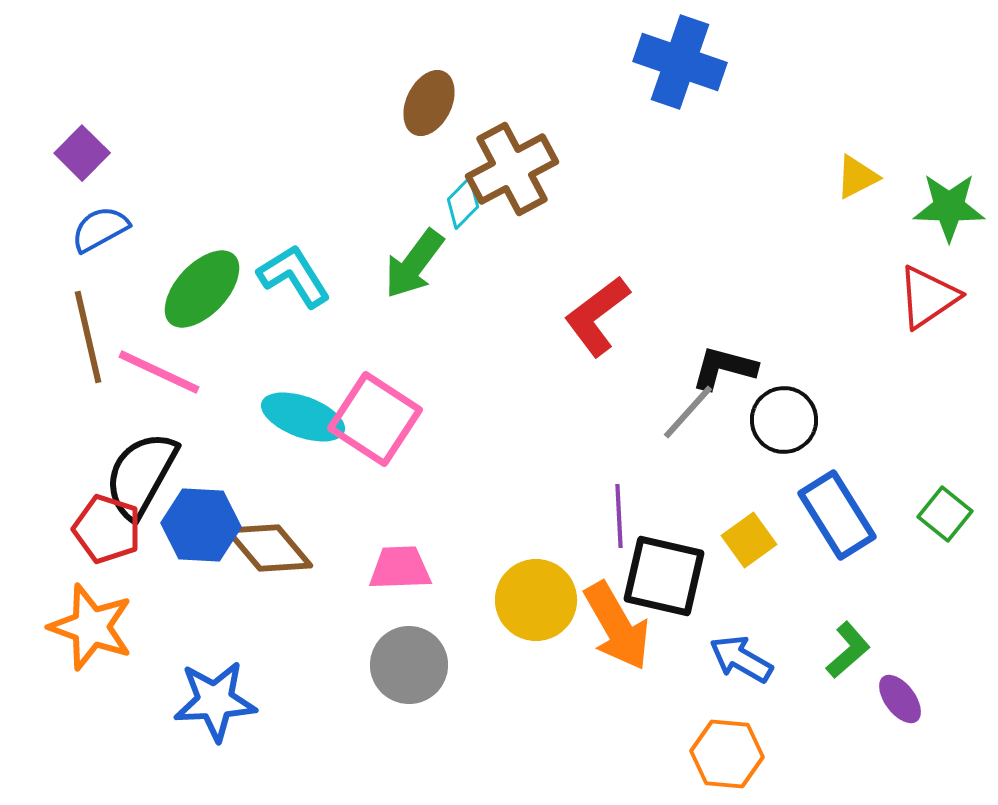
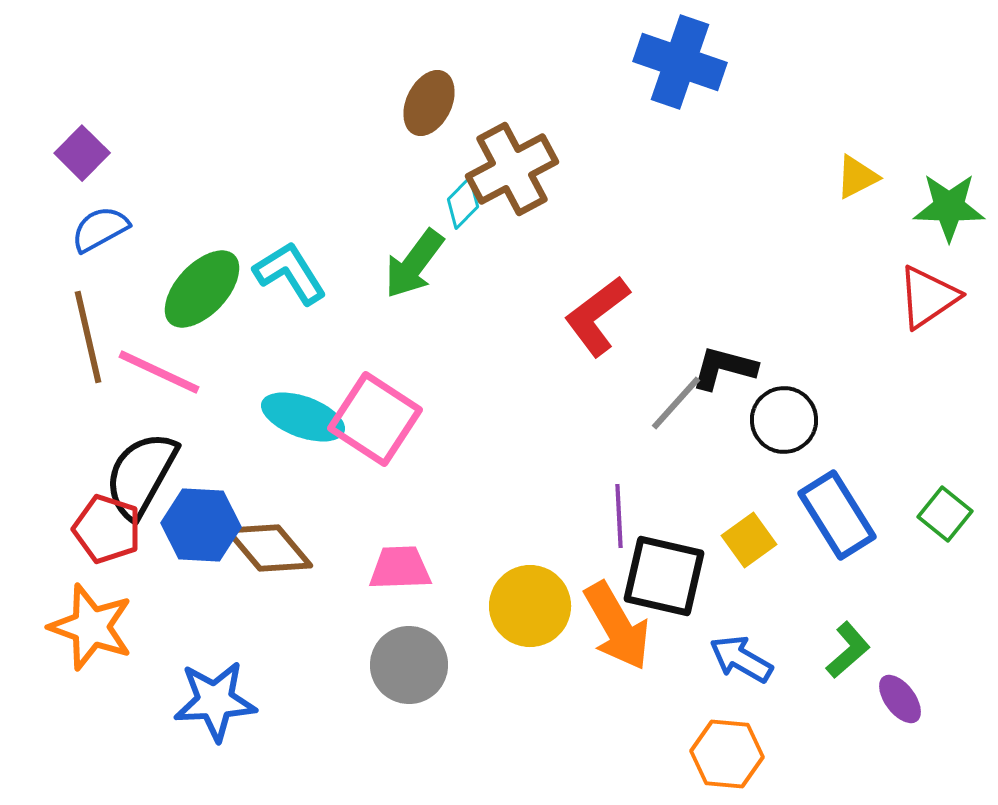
cyan L-shape: moved 4 px left, 3 px up
gray line: moved 12 px left, 9 px up
yellow circle: moved 6 px left, 6 px down
